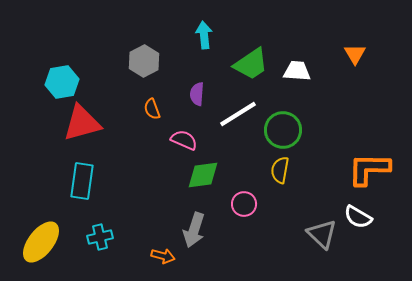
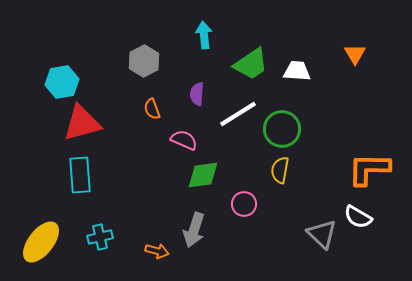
green circle: moved 1 px left, 1 px up
cyan rectangle: moved 2 px left, 6 px up; rotated 12 degrees counterclockwise
orange arrow: moved 6 px left, 5 px up
